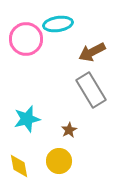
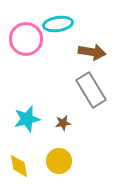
brown arrow: rotated 144 degrees counterclockwise
brown star: moved 6 px left, 7 px up; rotated 21 degrees clockwise
